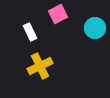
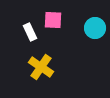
pink square: moved 5 px left, 6 px down; rotated 30 degrees clockwise
yellow cross: moved 1 px right, 1 px down; rotated 30 degrees counterclockwise
